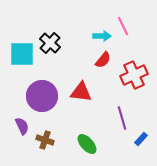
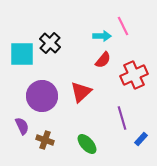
red triangle: rotated 50 degrees counterclockwise
